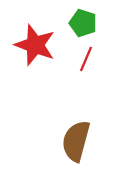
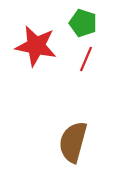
red star: moved 1 px right, 1 px down; rotated 9 degrees counterclockwise
brown semicircle: moved 3 px left, 1 px down
